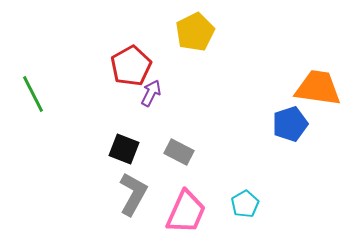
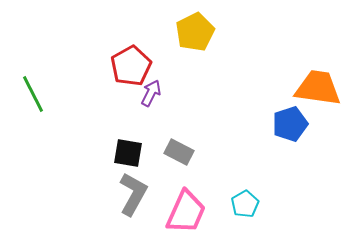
black square: moved 4 px right, 4 px down; rotated 12 degrees counterclockwise
